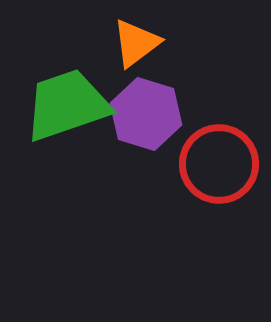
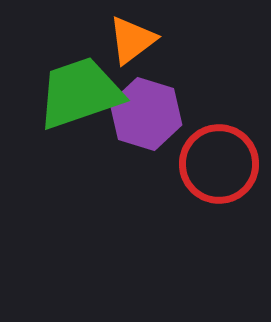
orange triangle: moved 4 px left, 3 px up
green trapezoid: moved 13 px right, 12 px up
